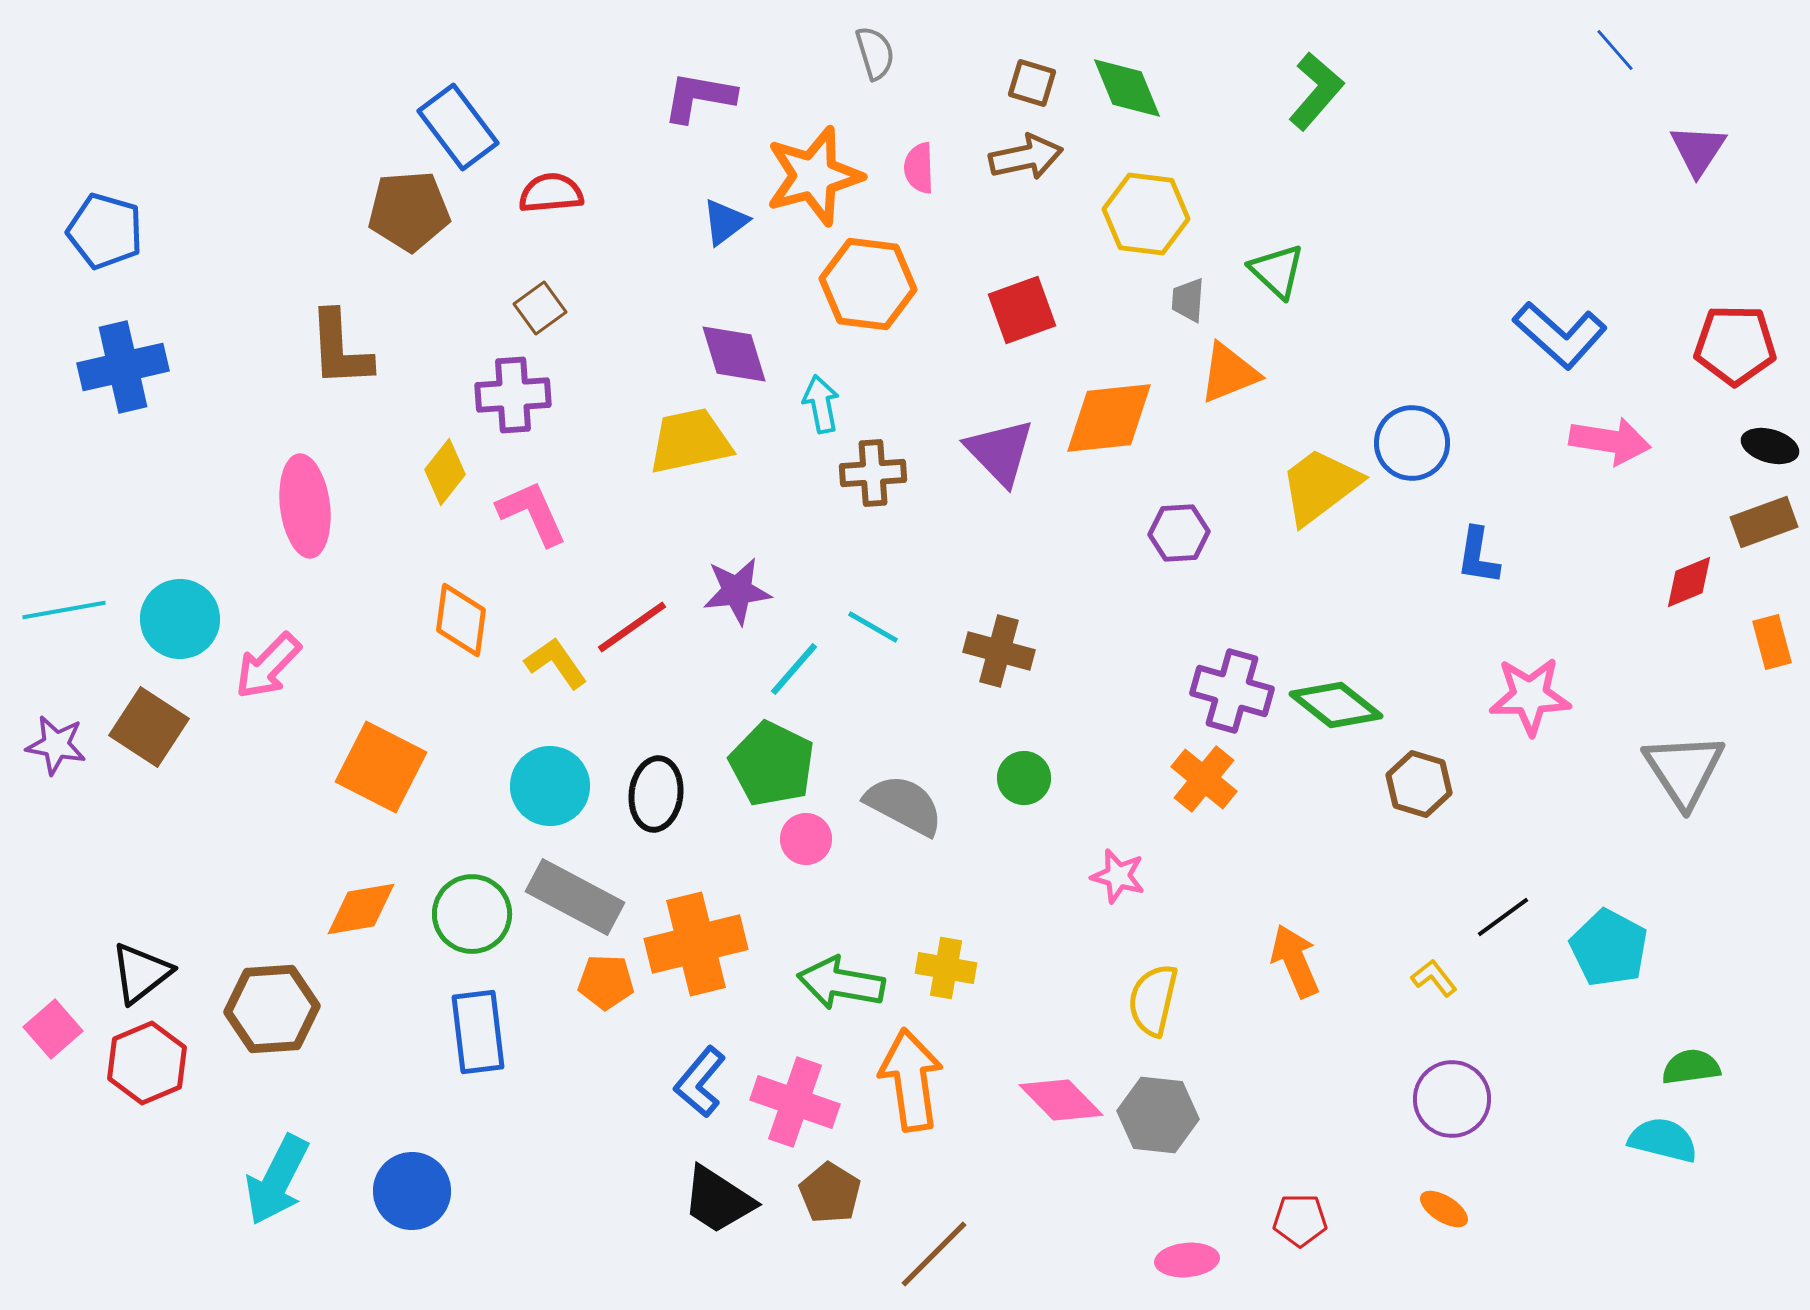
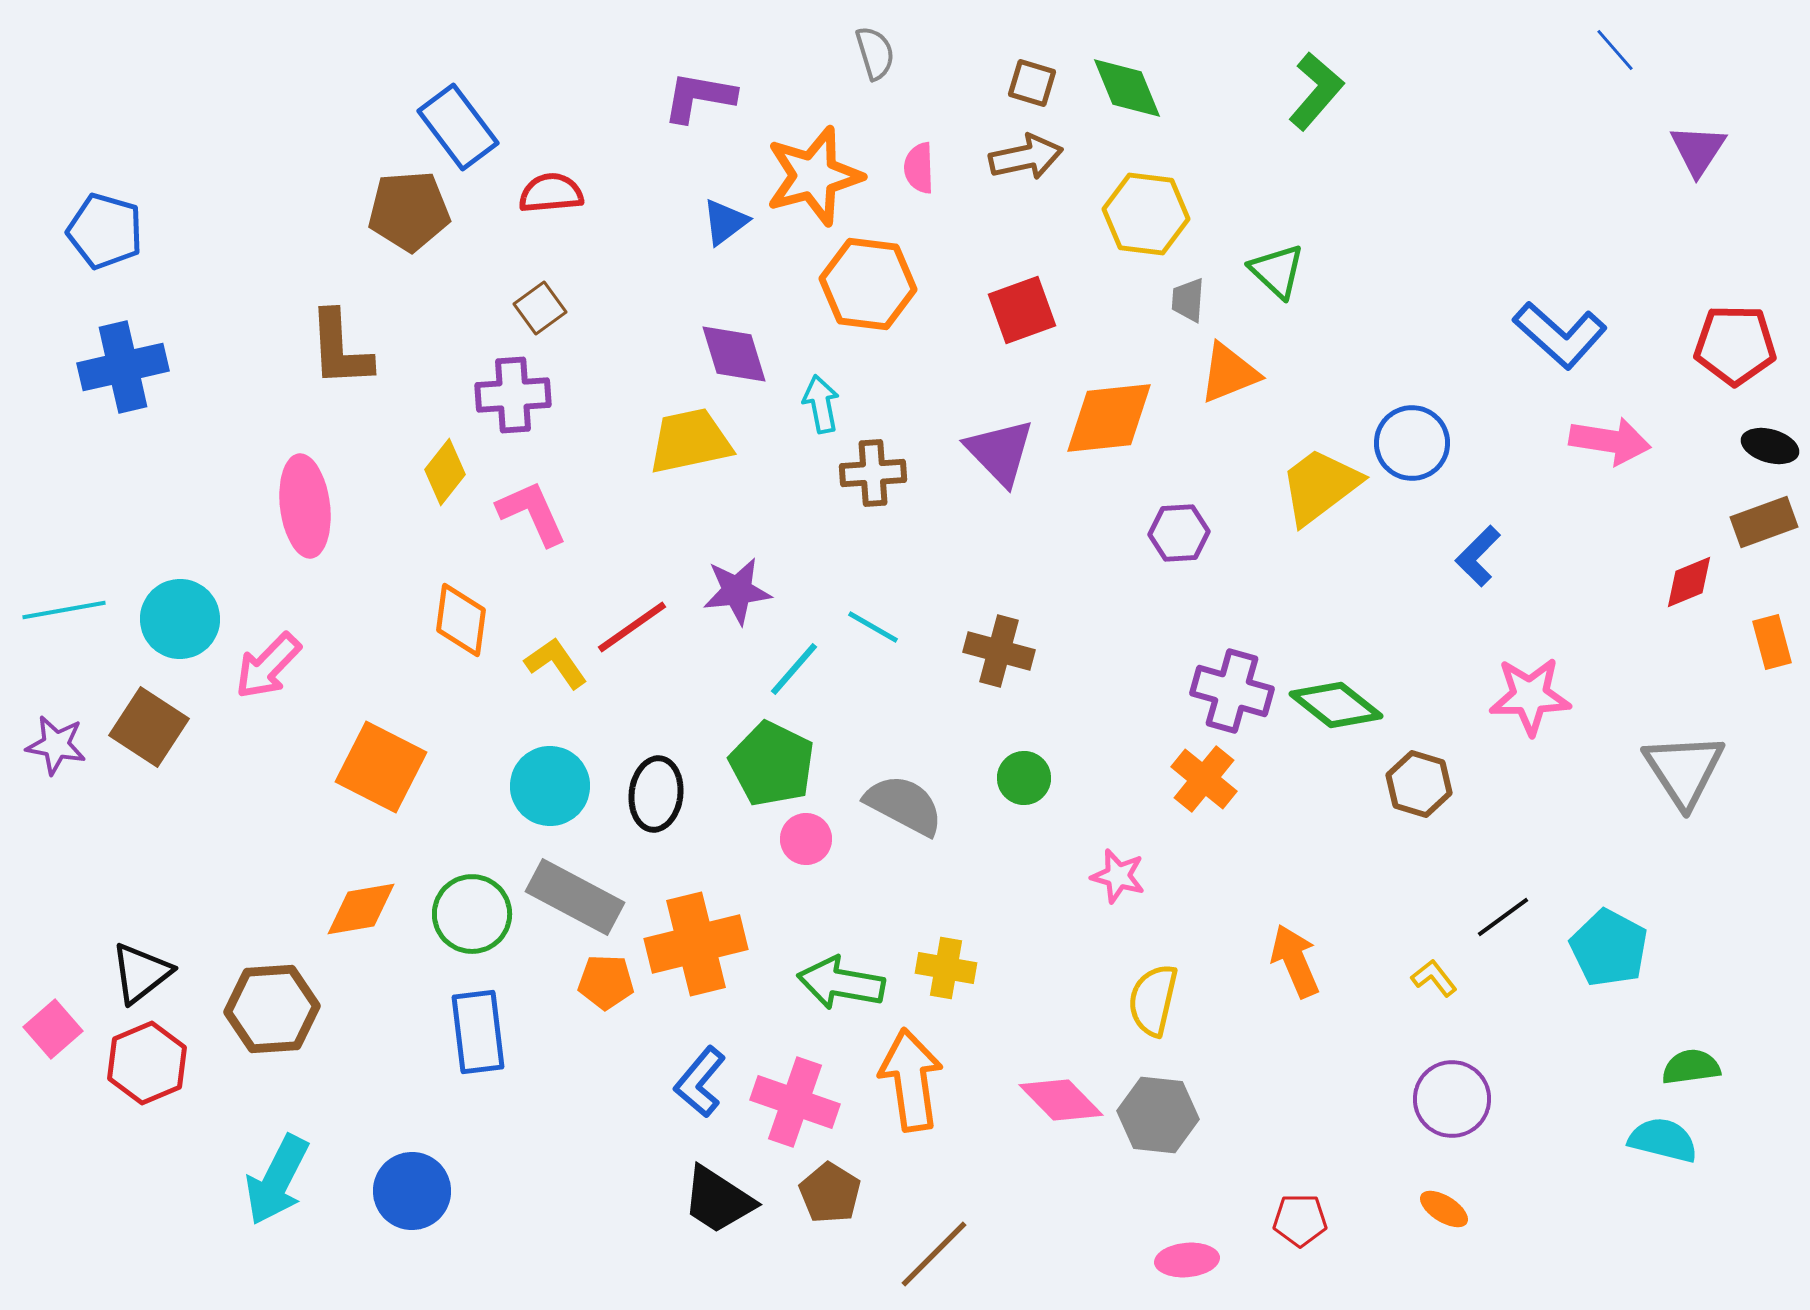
blue L-shape at (1478, 556): rotated 36 degrees clockwise
